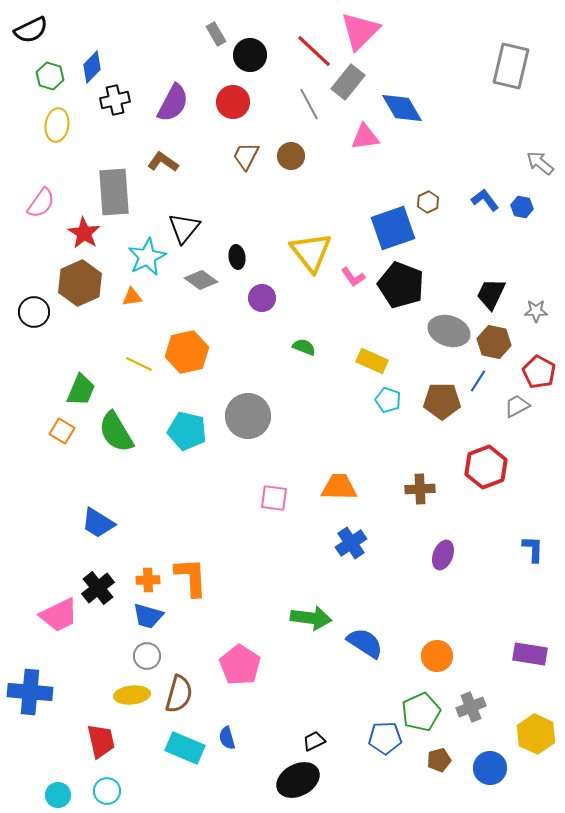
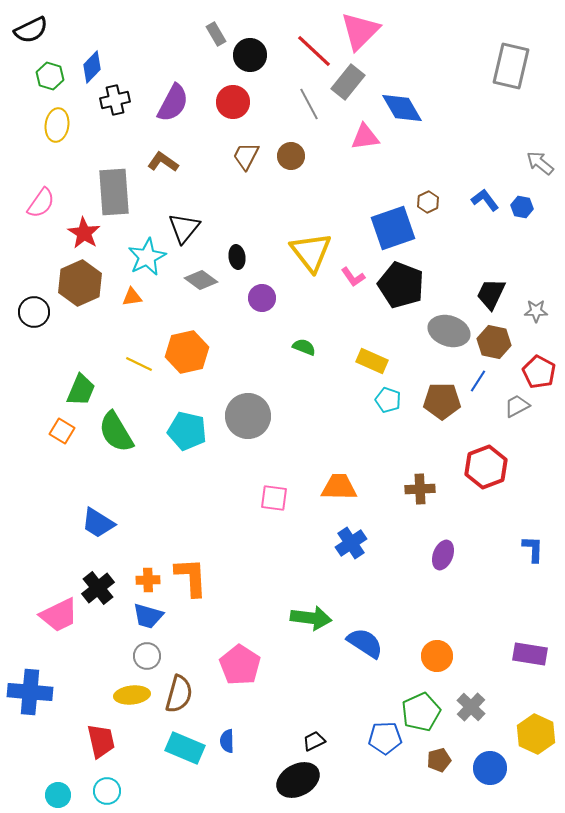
gray cross at (471, 707): rotated 24 degrees counterclockwise
blue semicircle at (227, 738): moved 3 px down; rotated 15 degrees clockwise
